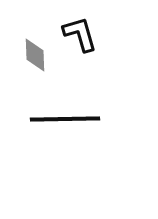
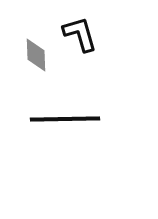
gray diamond: moved 1 px right
